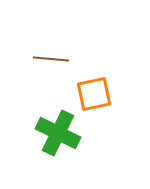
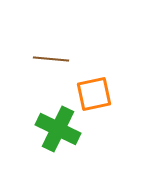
green cross: moved 4 px up
